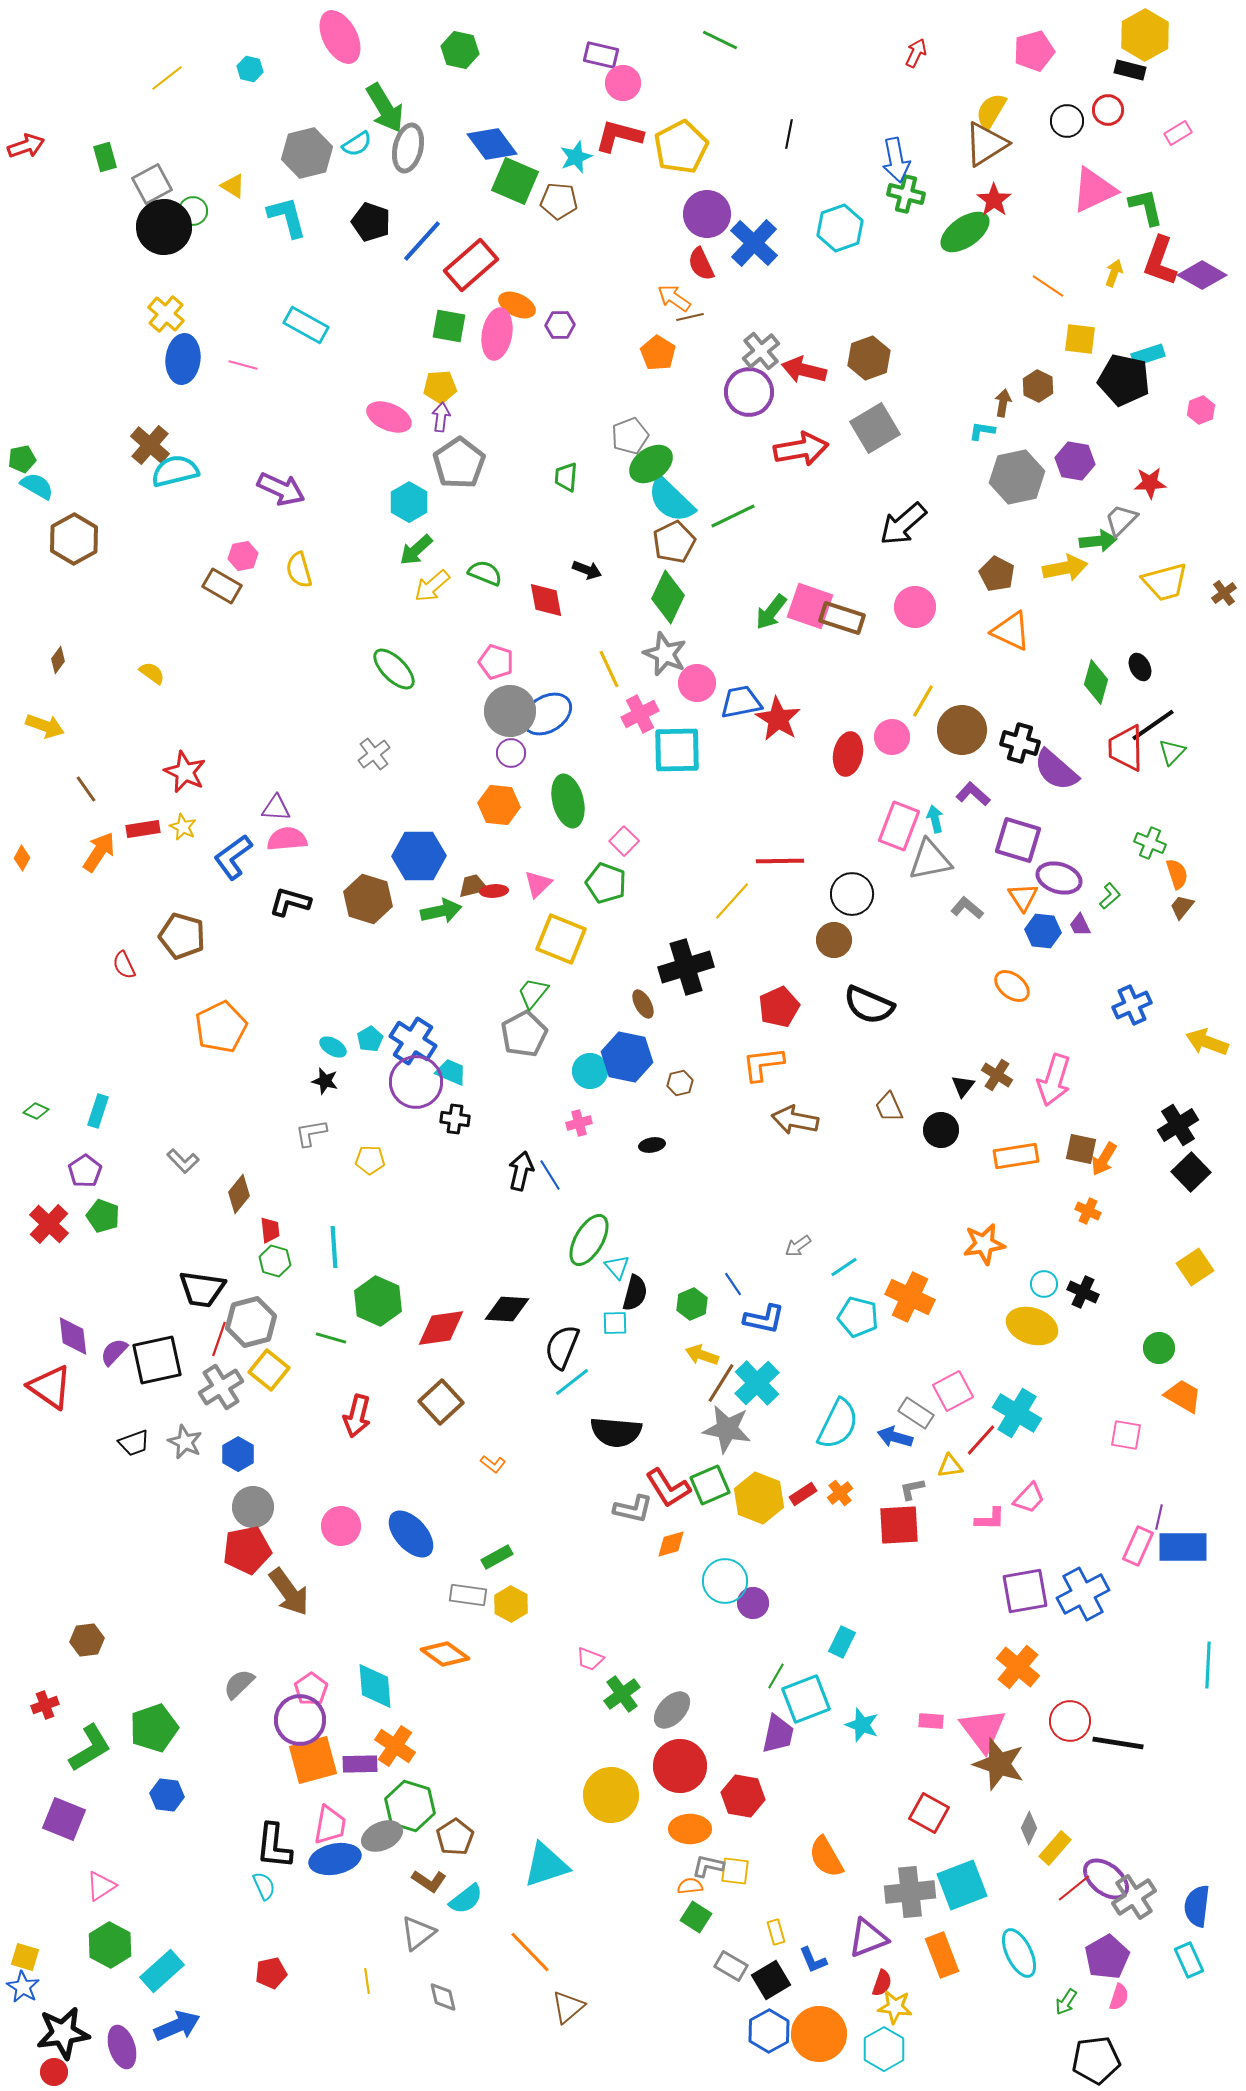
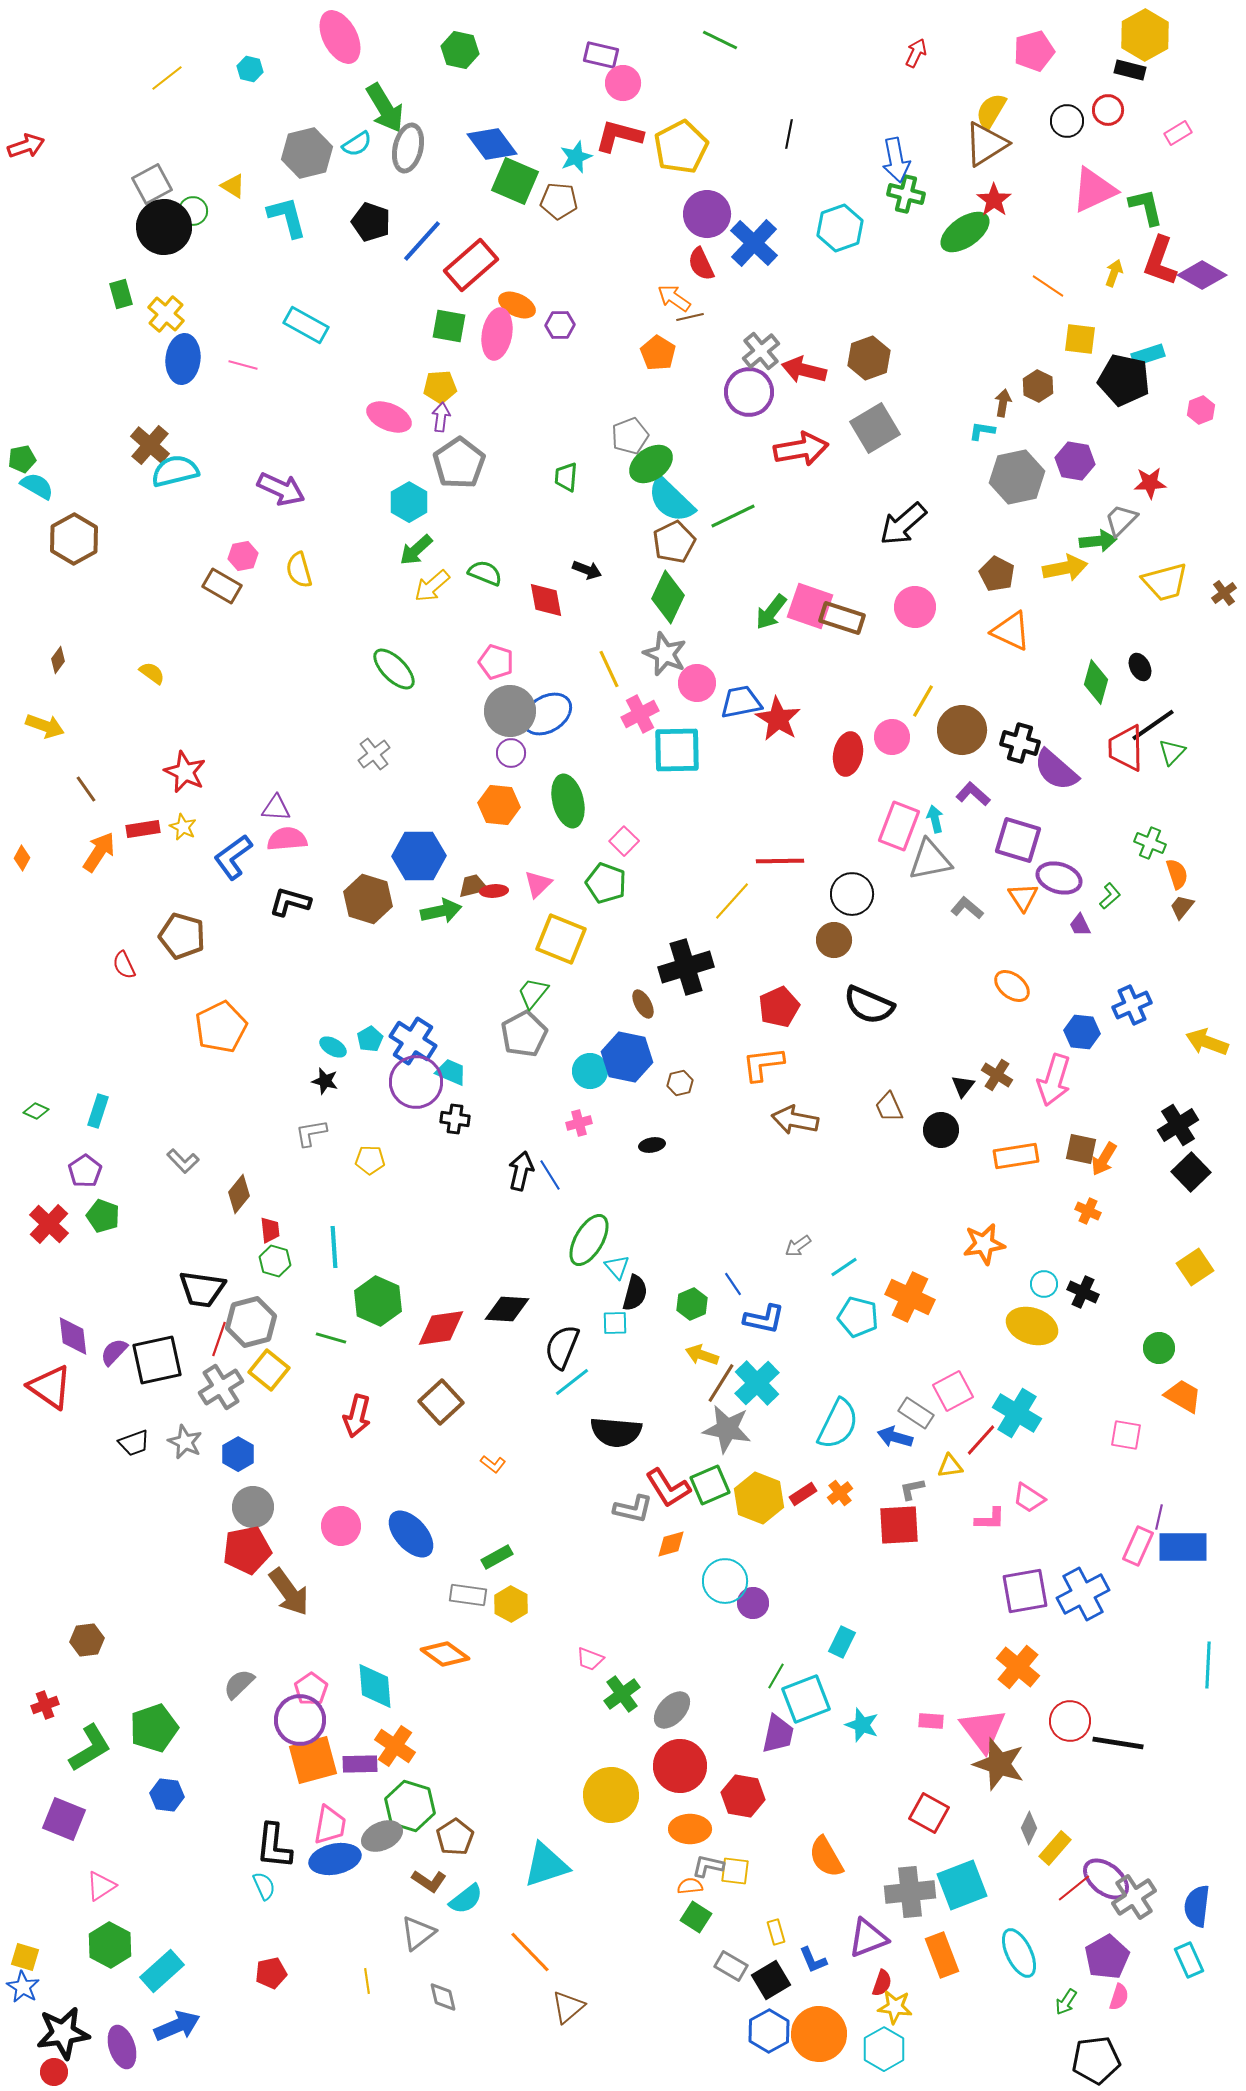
green rectangle at (105, 157): moved 16 px right, 137 px down
blue hexagon at (1043, 931): moved 39 px right, 101 px down
pink trapezoid at (1029, 1498): rotated 80 degrees clockwise
